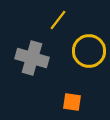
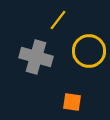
gray cross: moved 4 px right, 1 px up
